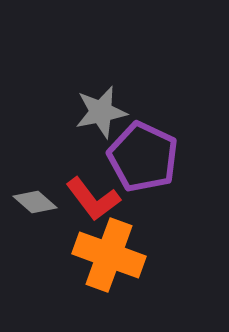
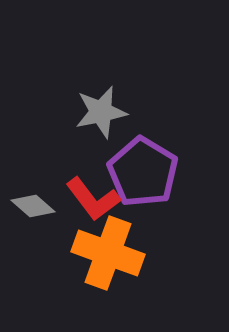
purple pentagon: moved 15 px down; rotated 6 degrees clockwise
gray diamond: moved 2 px left, 4 px down
orange cross: moved 1 px left, 2 px up
